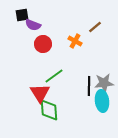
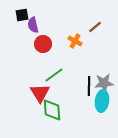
purple semicircle: rotated 56 degrees clockwise
green line: moved 1 px up
cyan ellipse: rotated 15 degrees clockwise
green diamond: moved 3 px right
